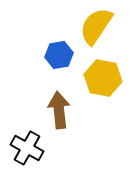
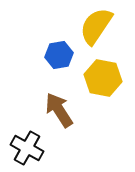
brown arrow: rotated 27 degrees counterclockwise
